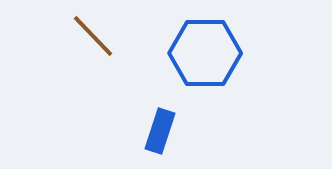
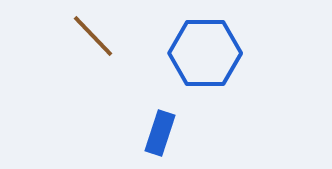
blue rectangle: moved 2 px down
